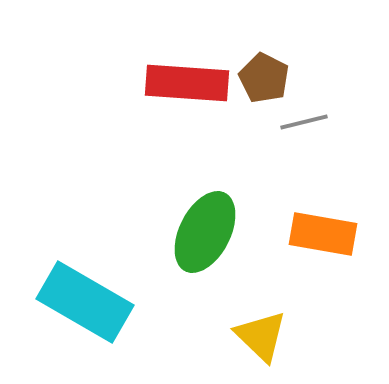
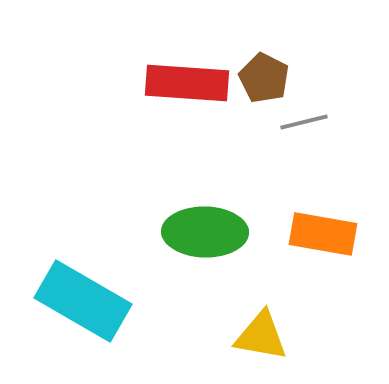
green ellipse: rotated 64 degrees clockwise
cyan rectangle: moved 2 px left, 1 px up
yellow triangle: rotated 34 degrees counterclockwise
